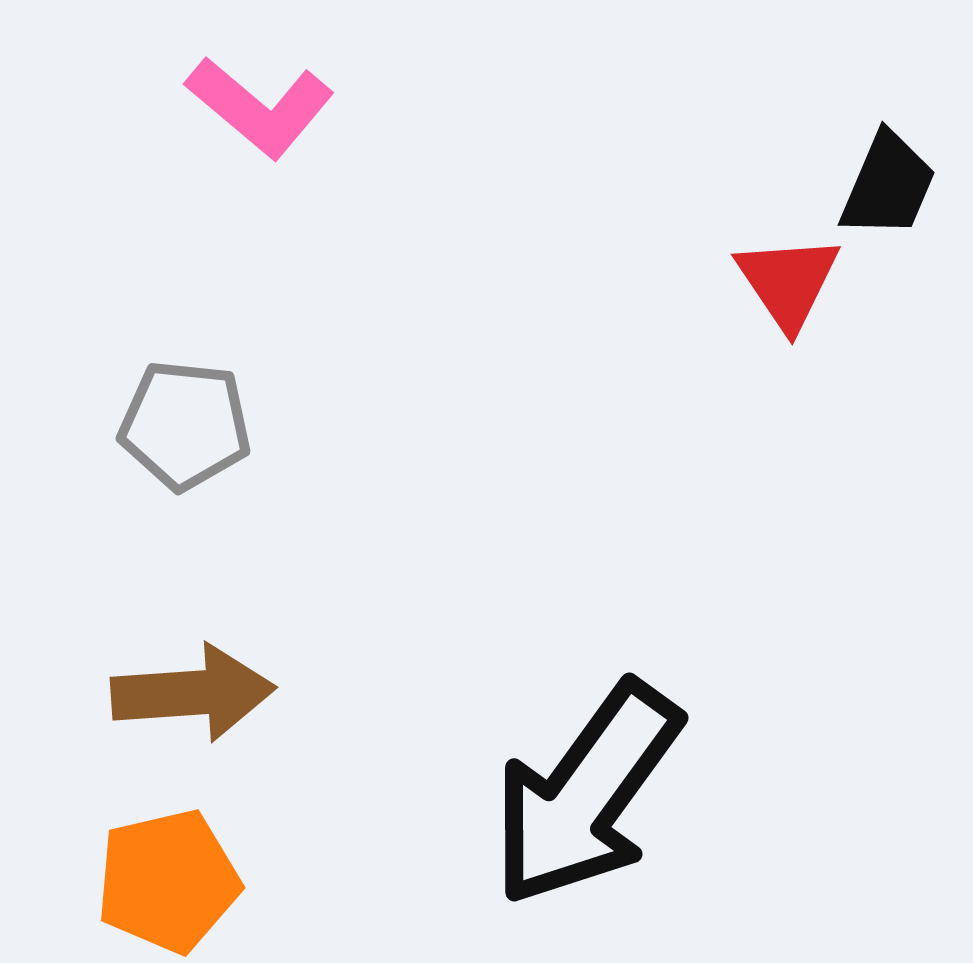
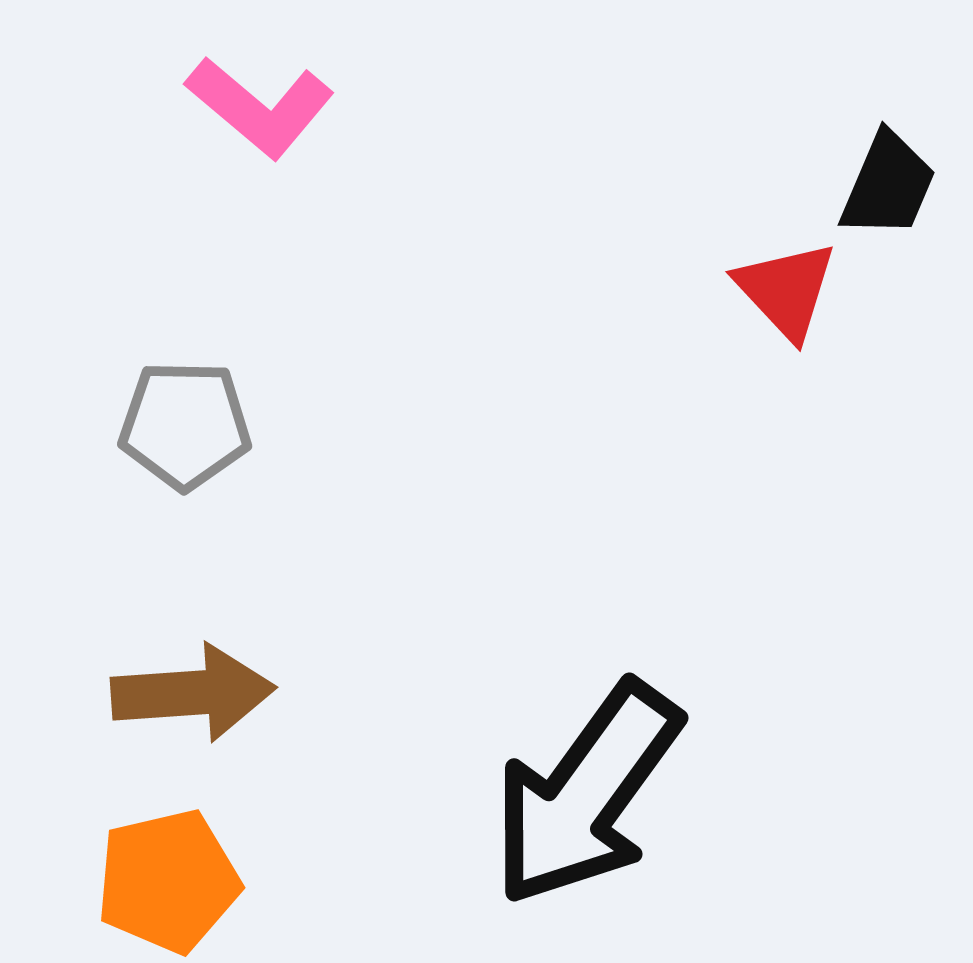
red triangle: moved 2 px left, 8 px down; rotated 9 degrees counterclockwise
gray pentagon: rotated 5 degrees counterclockwise
